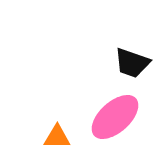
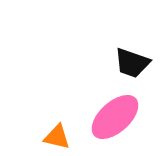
orange triangle: rotated 12 degrees clockwise
